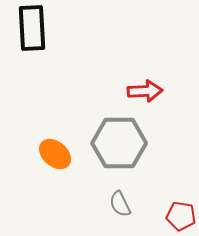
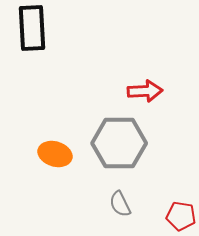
orange ellipse: rotated 24 degrees counterclockwise
